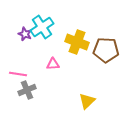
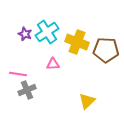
cyan cross: moved 5 px right, 5 px down
